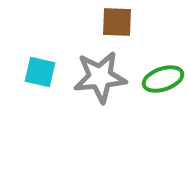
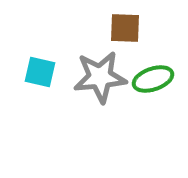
brown square: moved 8 px right, 6 px down
green ellipse: moved 10 px left
